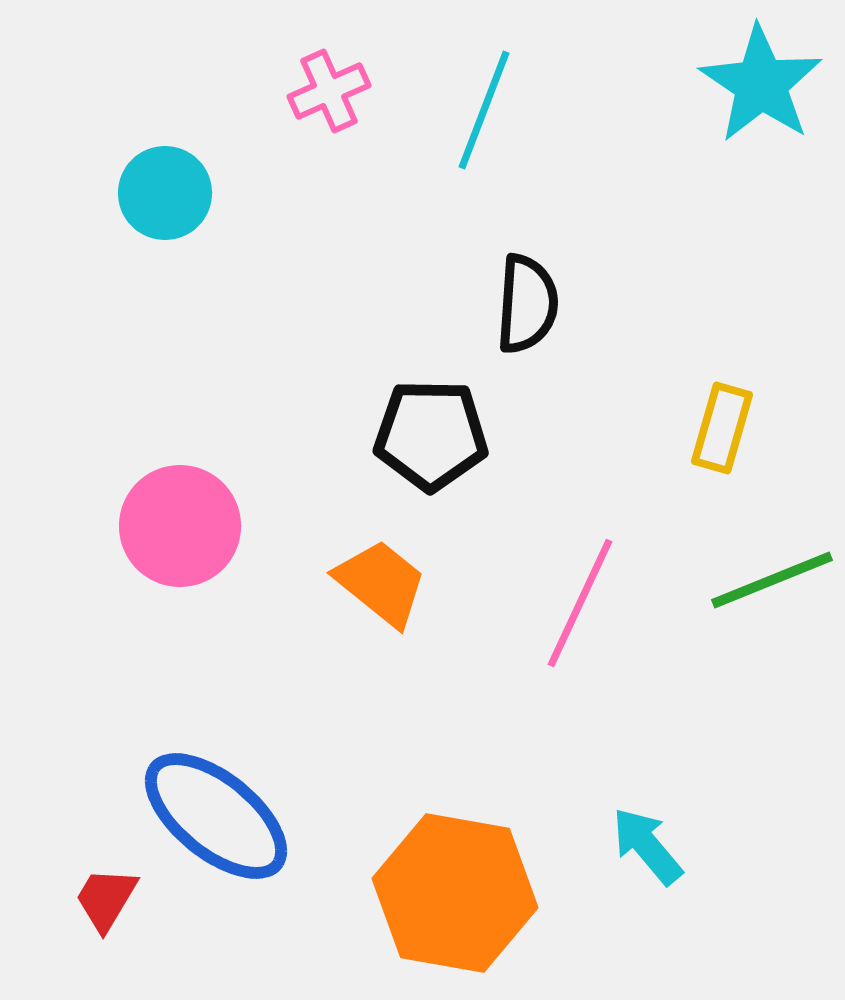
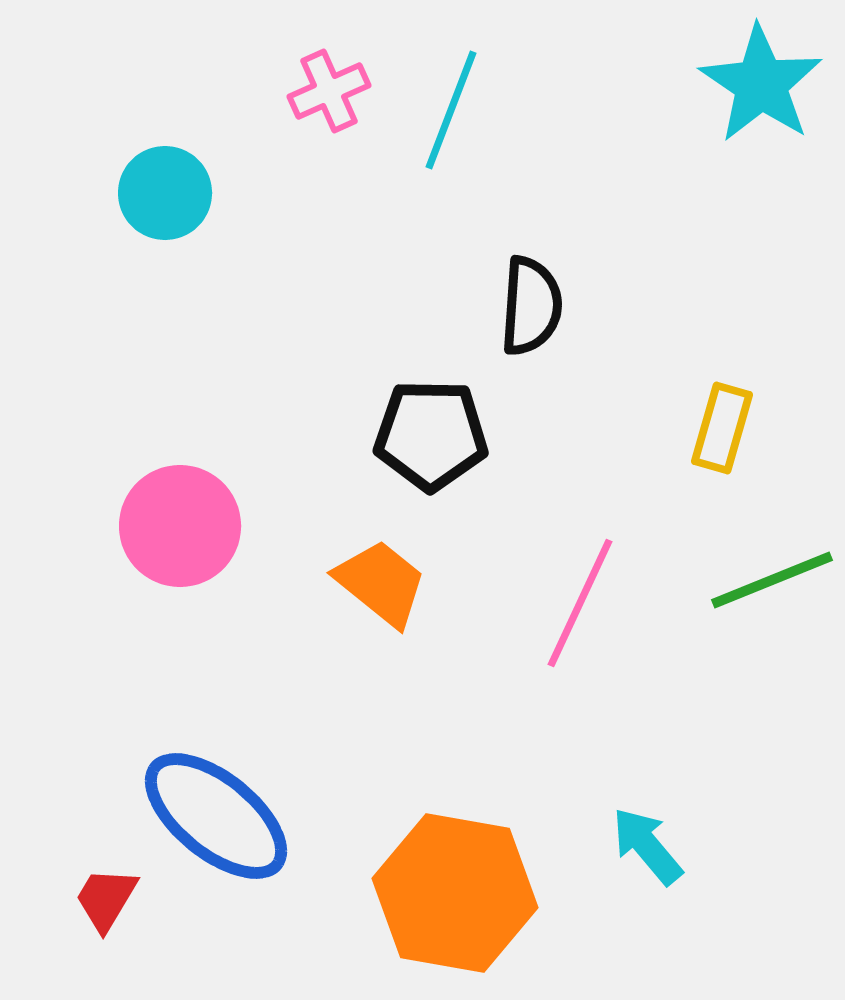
cyan line: moved 33 px left
black semicircle: moved 4 px right, 2 px down
